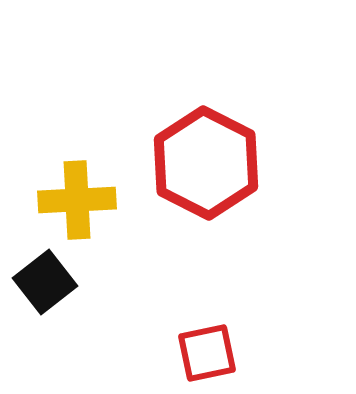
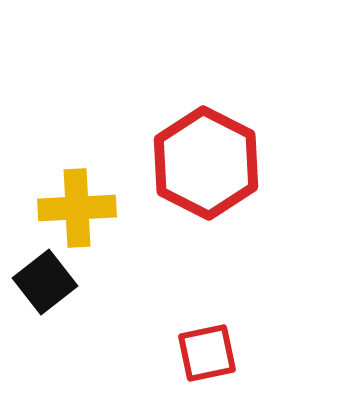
yellow cross: moved 8 px down
